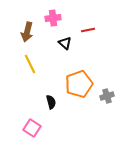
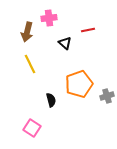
pink cross: moved 4 px left
black semicircle: moved 2 px up
